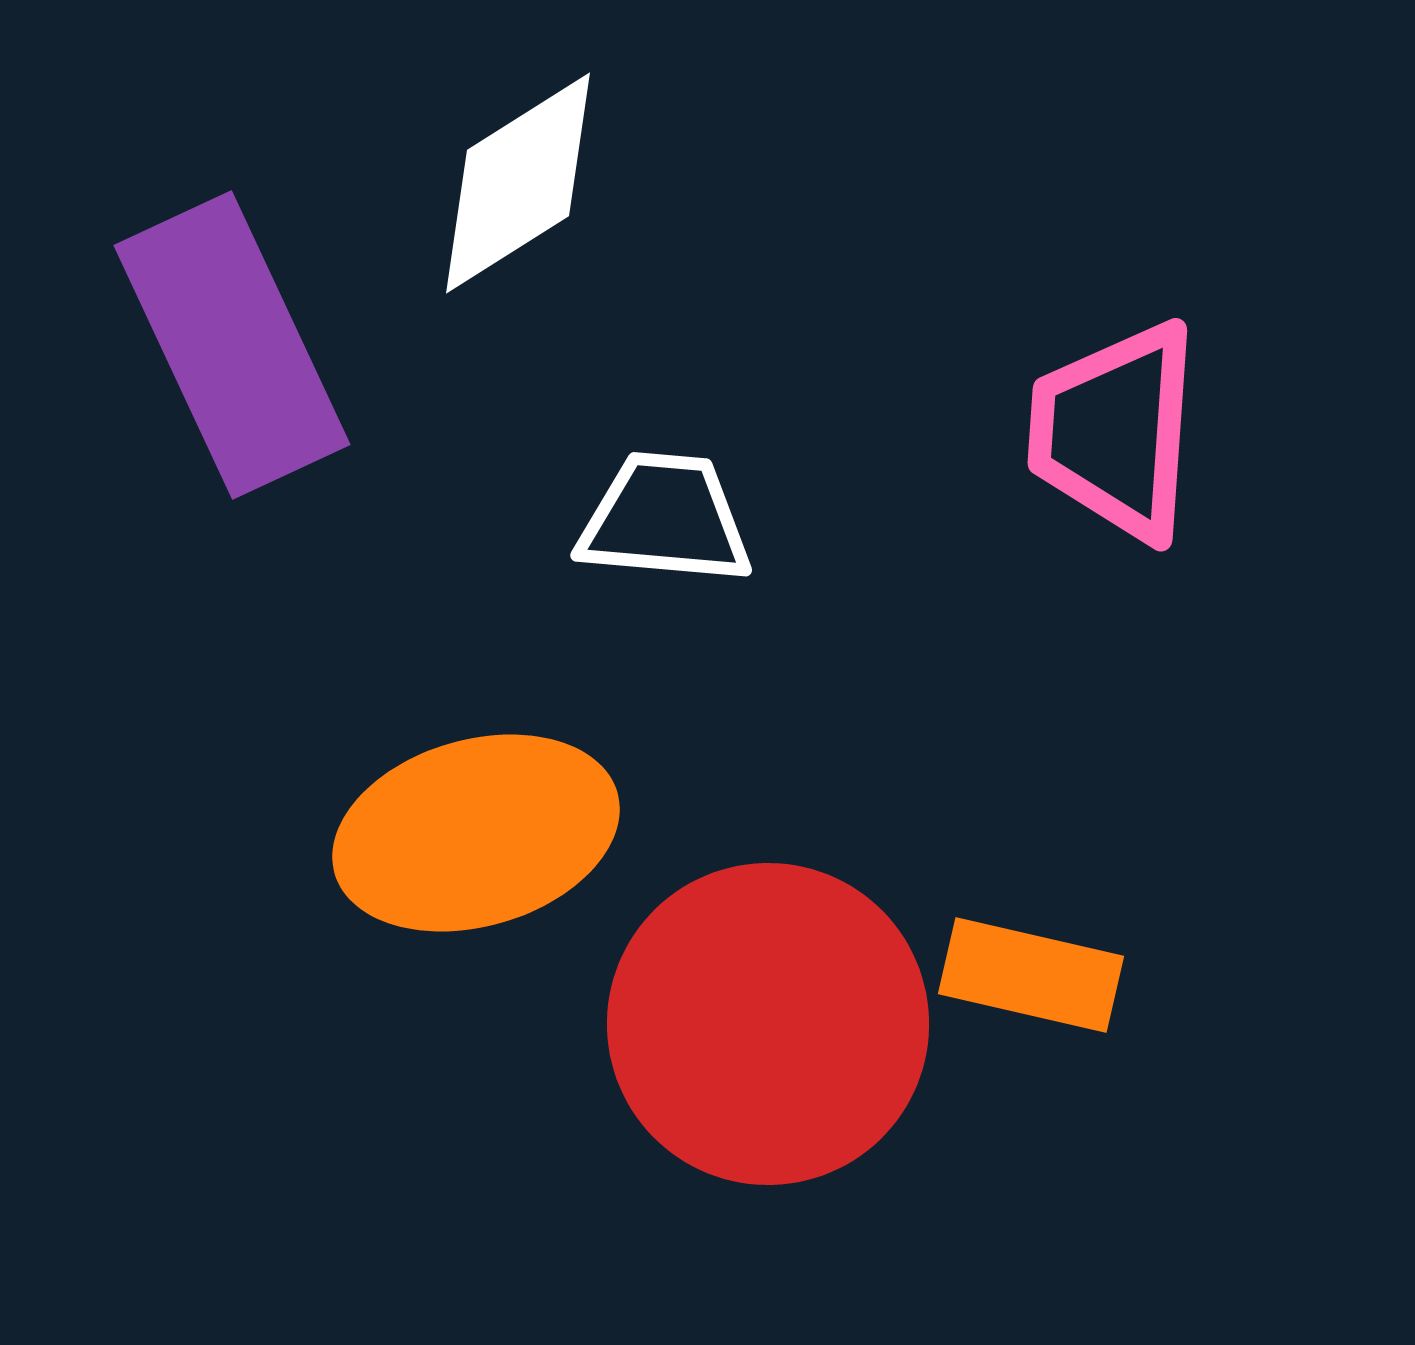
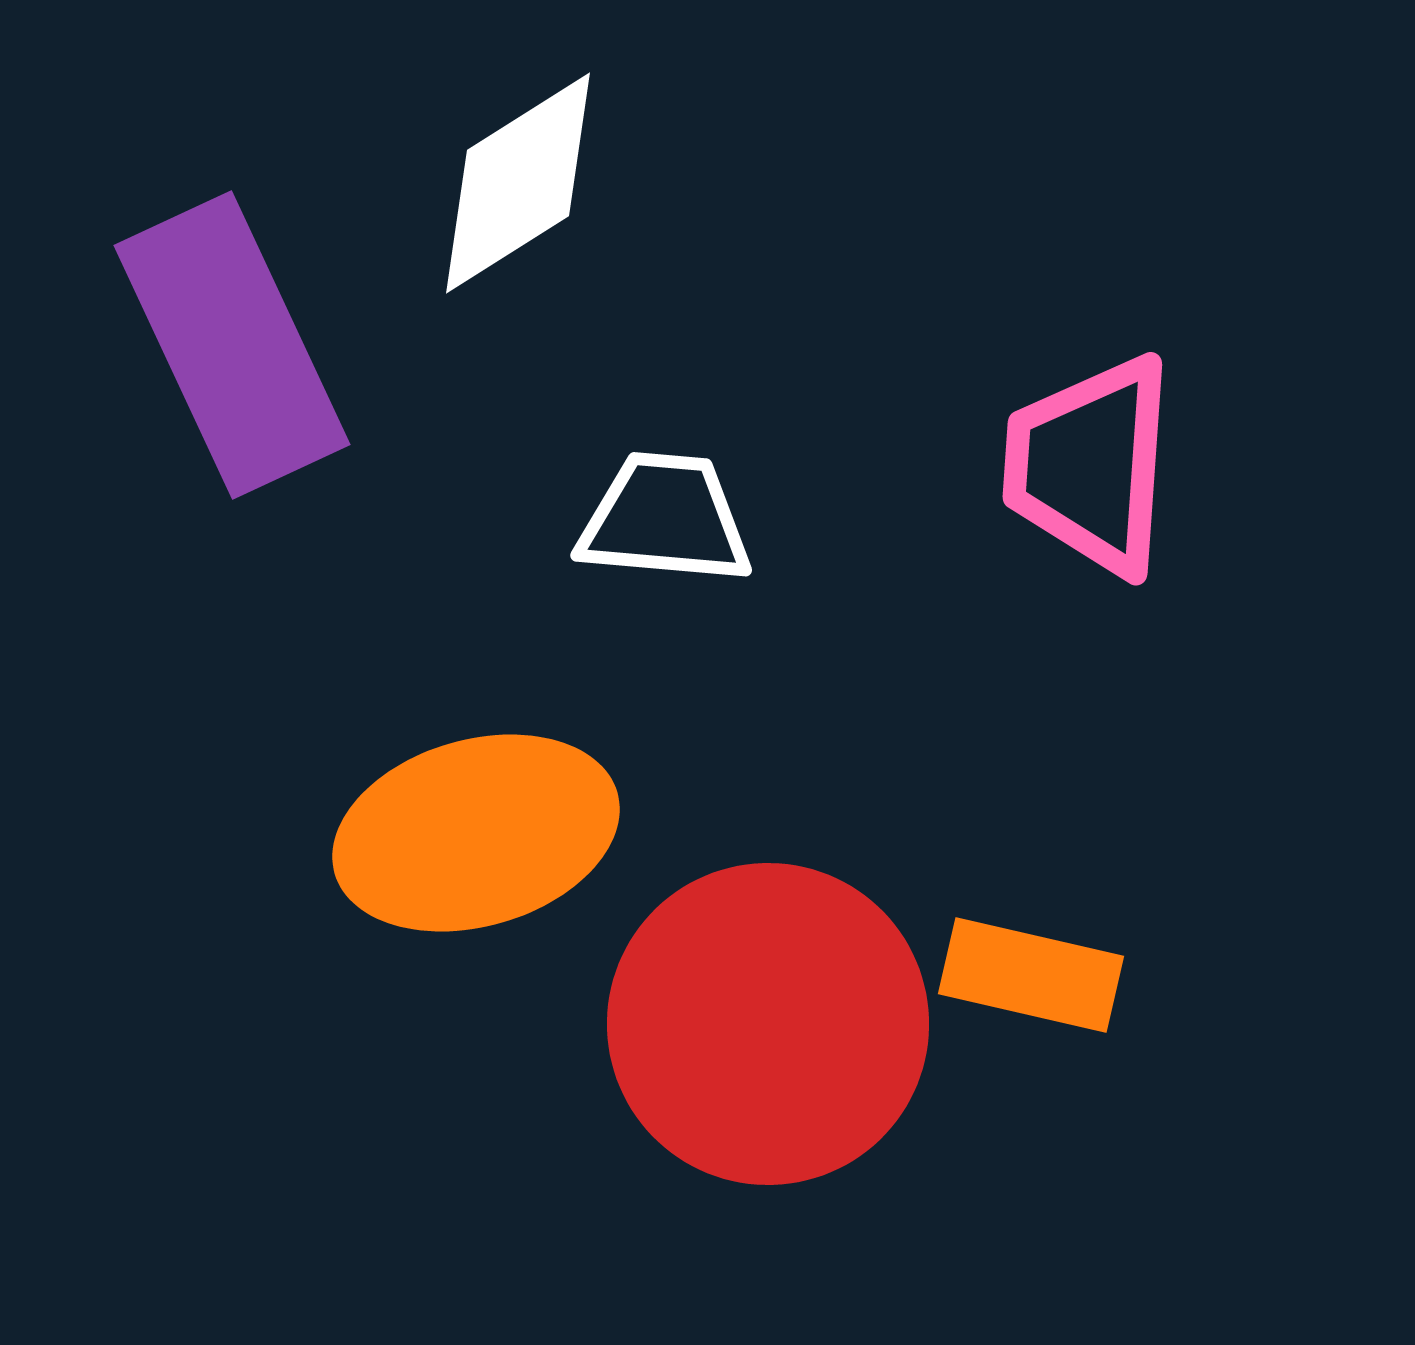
pink trapezoid: moved 25 px left, 34 px down
